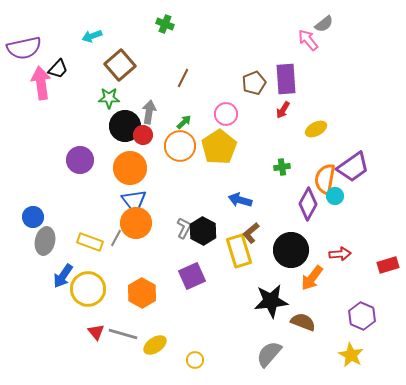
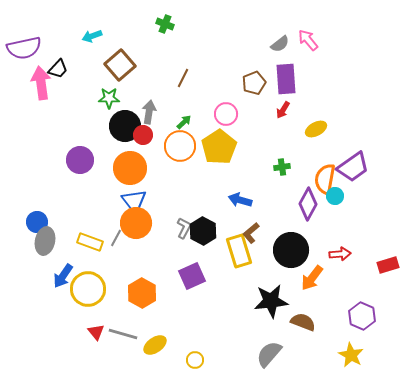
gray semicircle at (324, 24): moved 44 px left, 20 px down
blue circle at (33, 217): moved 4 px right, 5 px down
